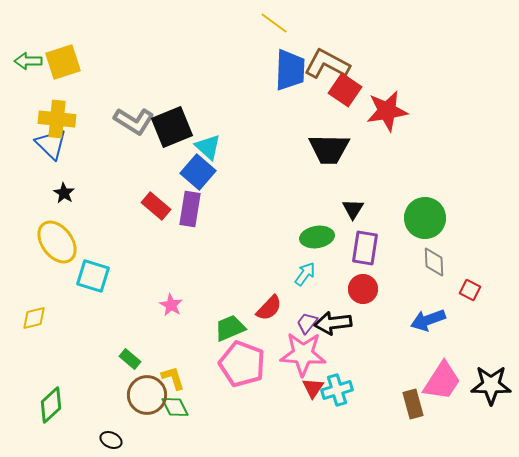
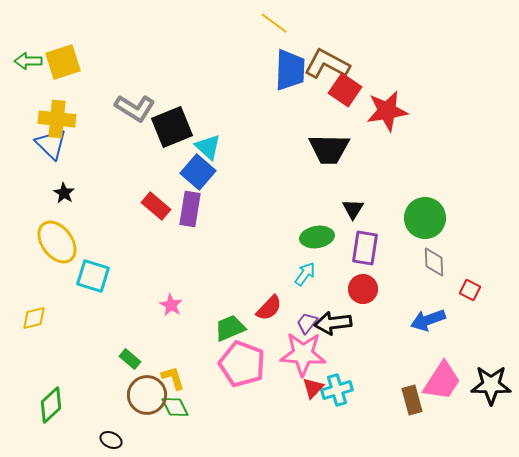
gray L-shape at (134, 121): moved 1 px right, 13 px up
red triangle at (313, 388): rotated 10 degrees clockwise
brown rectangle at (413, 404): moved 1 px left, 4 px up
